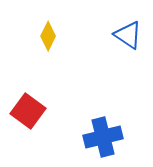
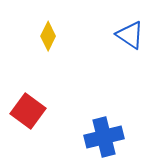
blue triangle: moved 2 px right
blue cross: moved 1 px right
